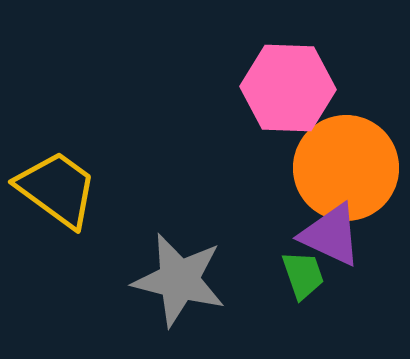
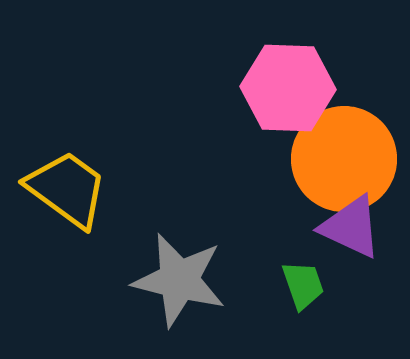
orange circle: moved 2 px left, 9 px up
yellow trapezoid: moved 10 px right
purple triangle: moved 20 px right, 8 px up
green trapezoid: moved 10 px down
